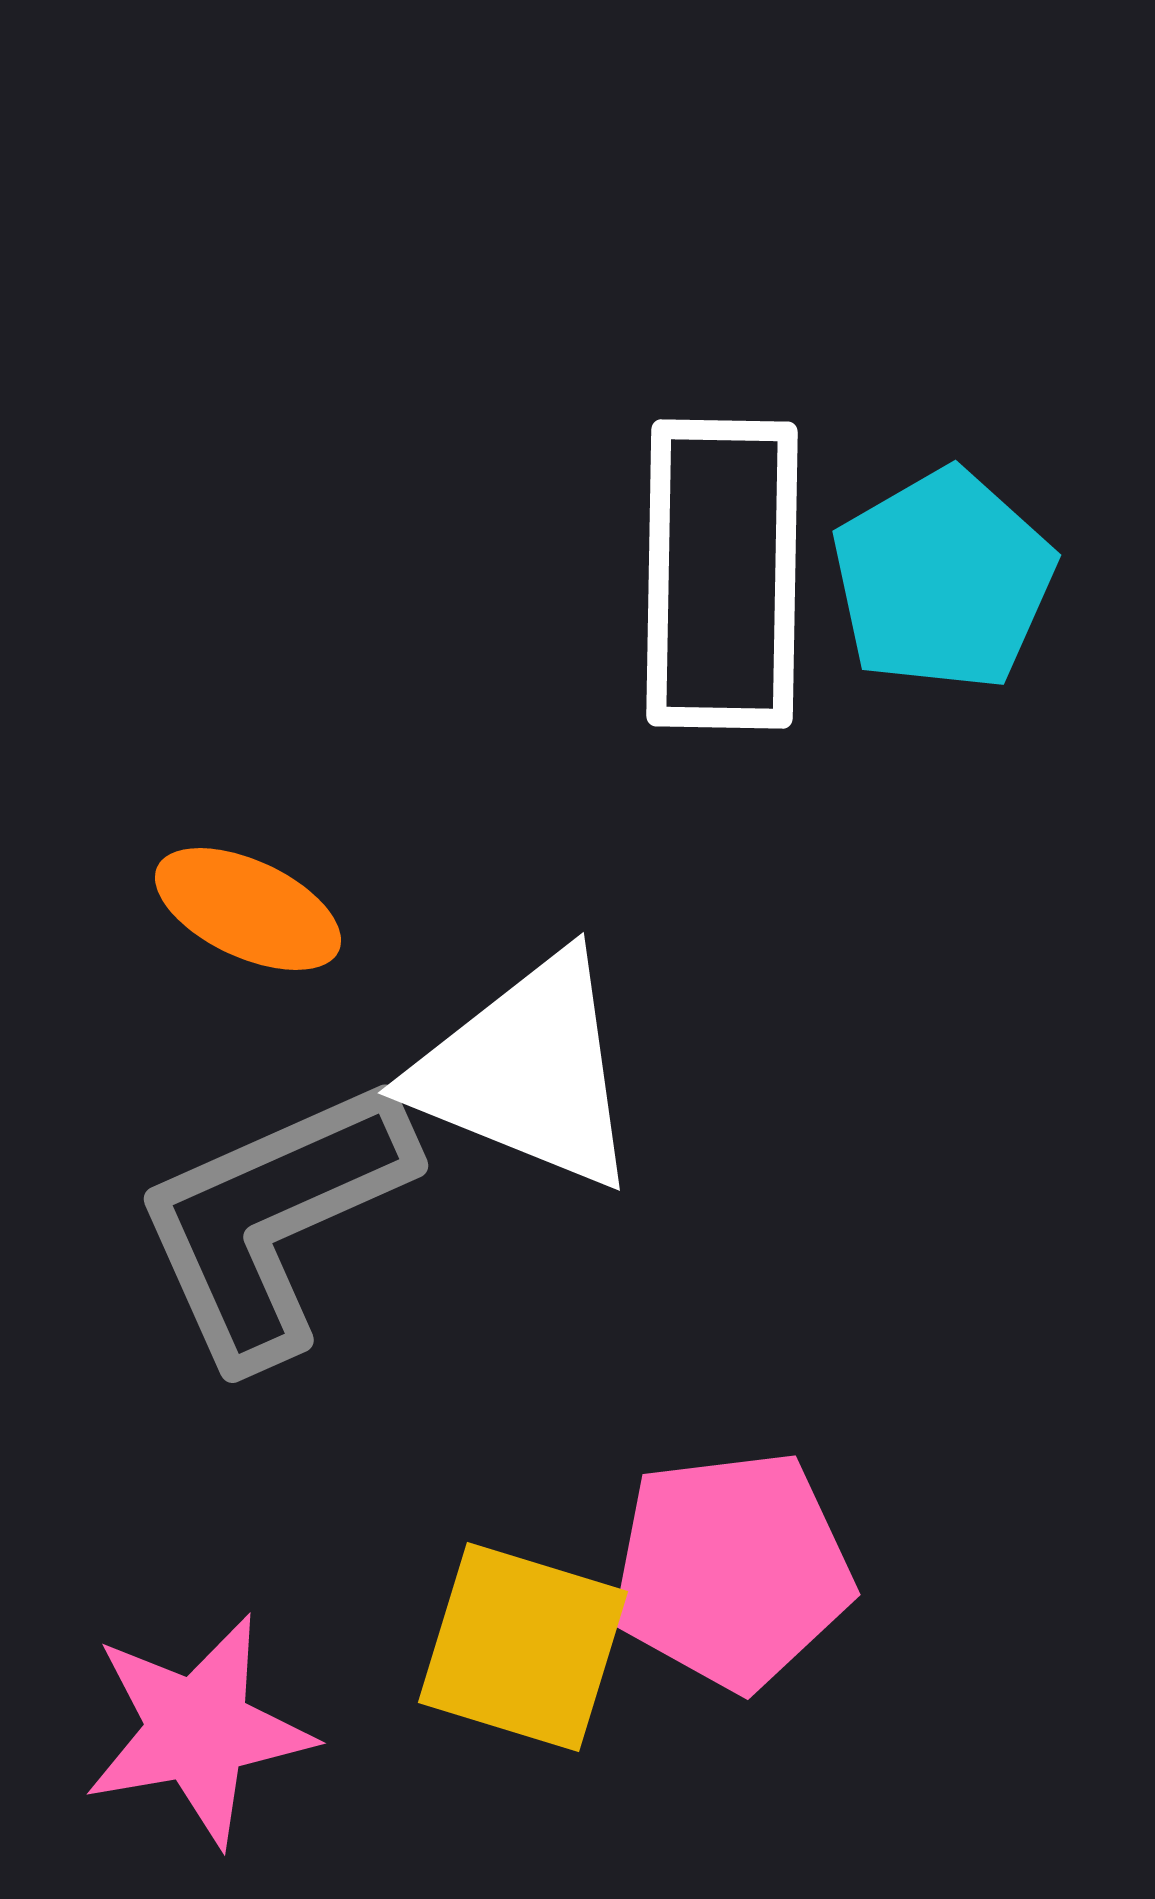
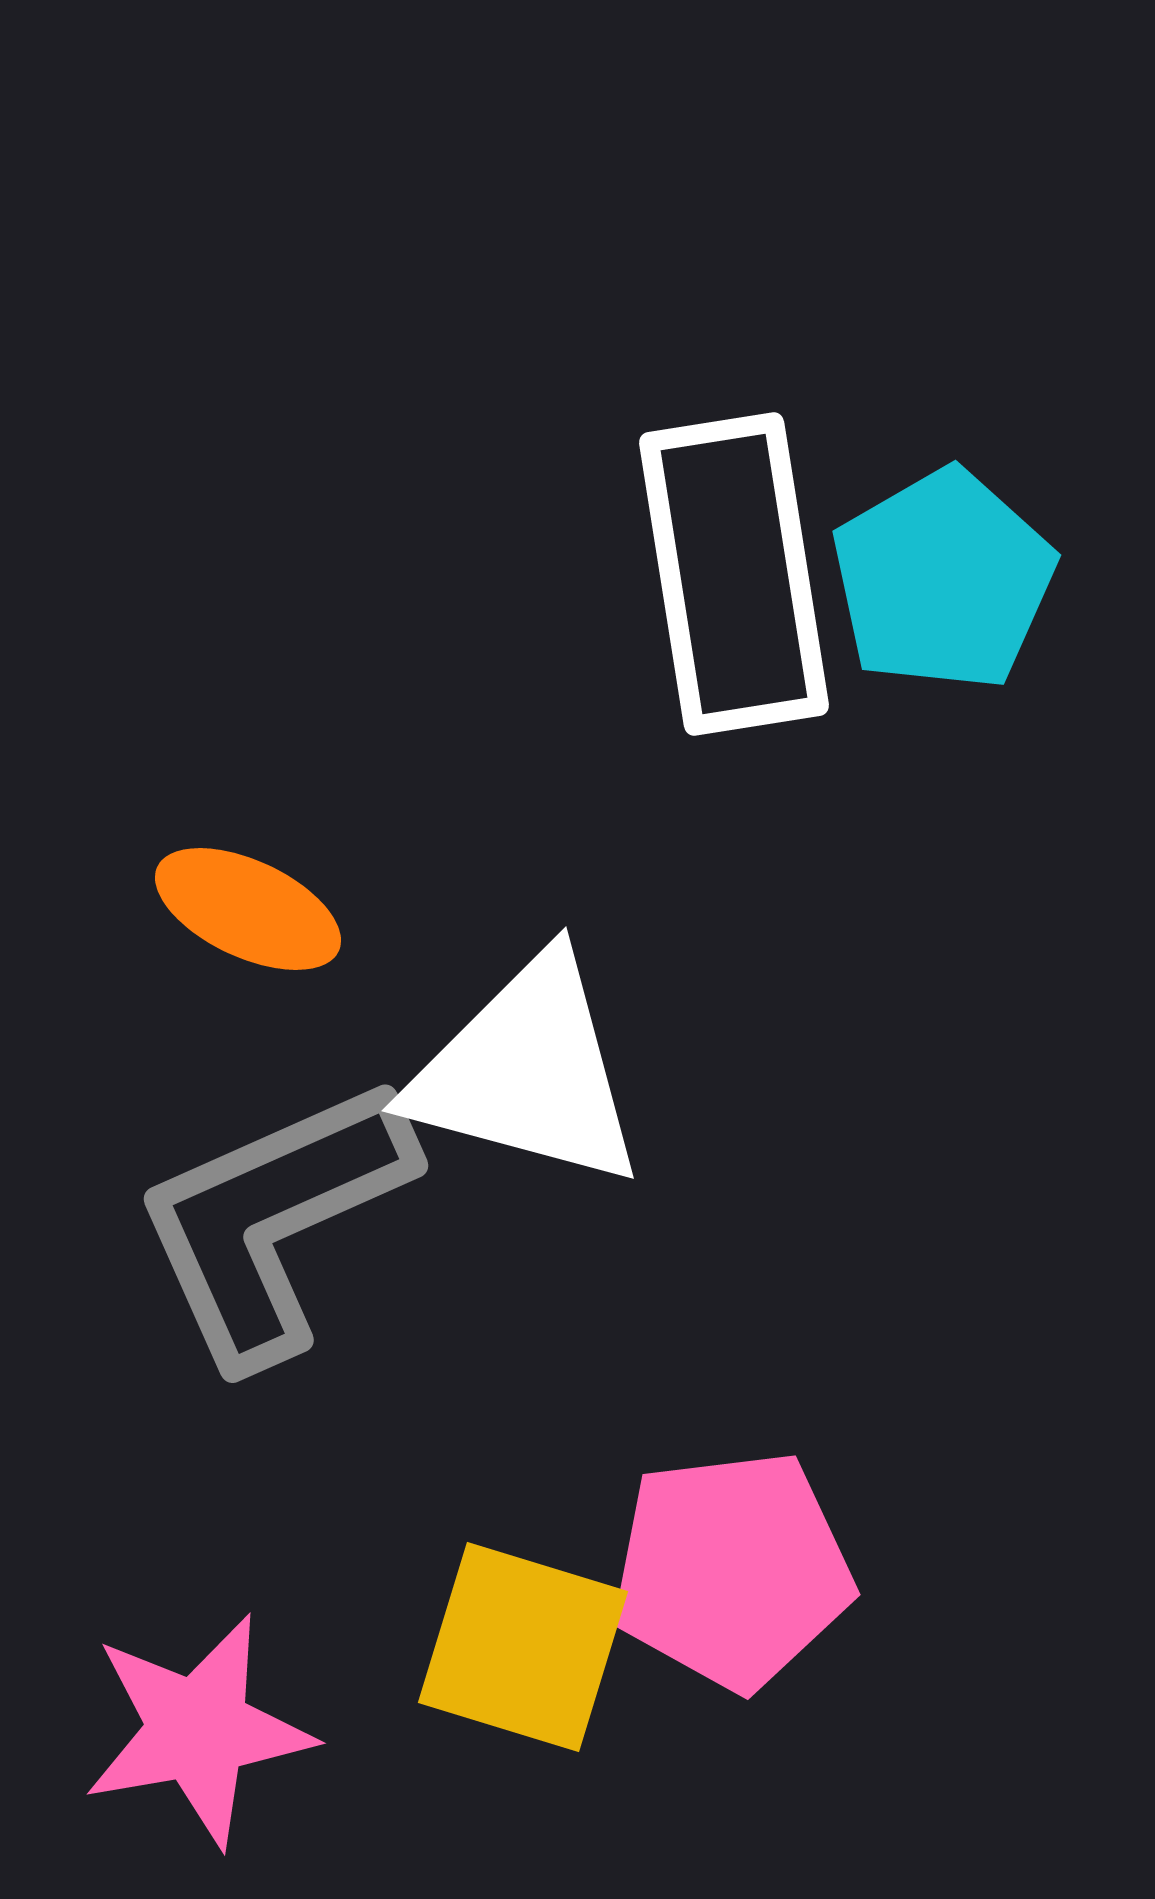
white rectangle: moved 12 px right; rotated 10 degrees counterclockwise
white triangle: rotated 7 degrees counterclockwise
